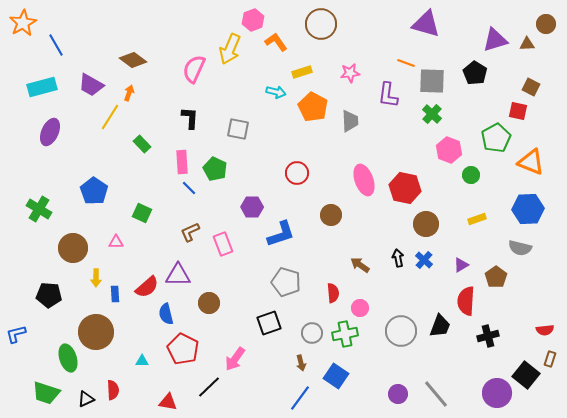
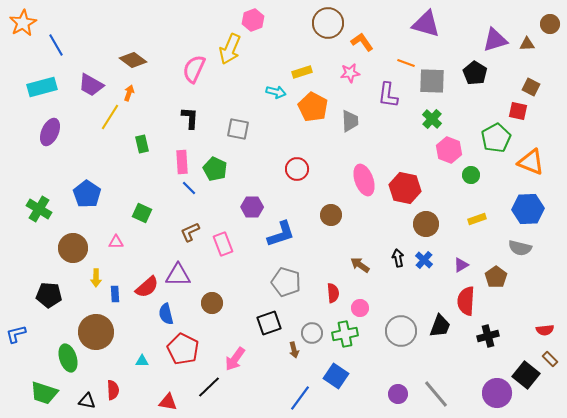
brown circle at (321, 24): moved 7 px right, 1 px up
brown circle at (546, 24): moved 4 px right
orange L-shape at (276, 42): moved 86 px right
green cross at (432, 114): moved 5 px down
green rectangle at (142, 144): rotated 30 degrees clockwise
red circle at (297, 173): moved 4 px up
blue pentagon at (94, 191): moved 7 px left, 3 px down
brown circle at (209, 303): moved 3 px right
brown rectangle at (550, 359): rotated 63 degrees counterclockwise
brown arrow at (301, 363): moved 7 px left, 13 px up
green trapezoid at (46, 393): moved 2 px left
black triangle at (86, 399): moved 1 px right, 2 px down; rotated 36 degrees clockwise
